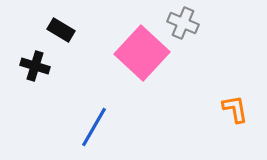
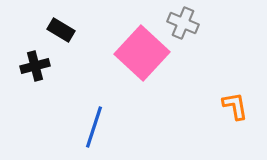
black cross: rotated 32 degrees counterclockwise
orange L-shape: moved 3 px up
blue line: rotated 12 degrees counterclockwise
